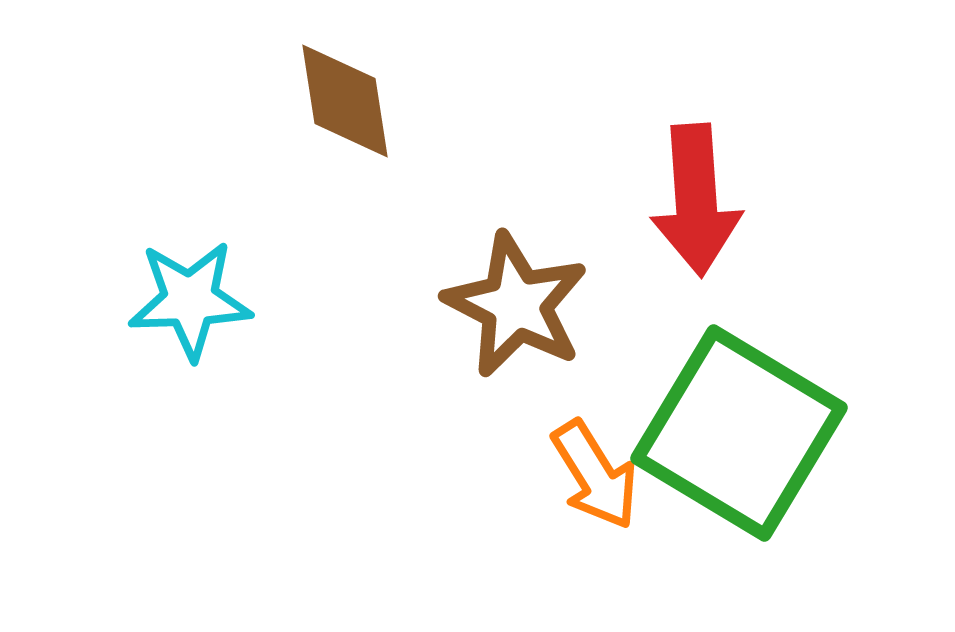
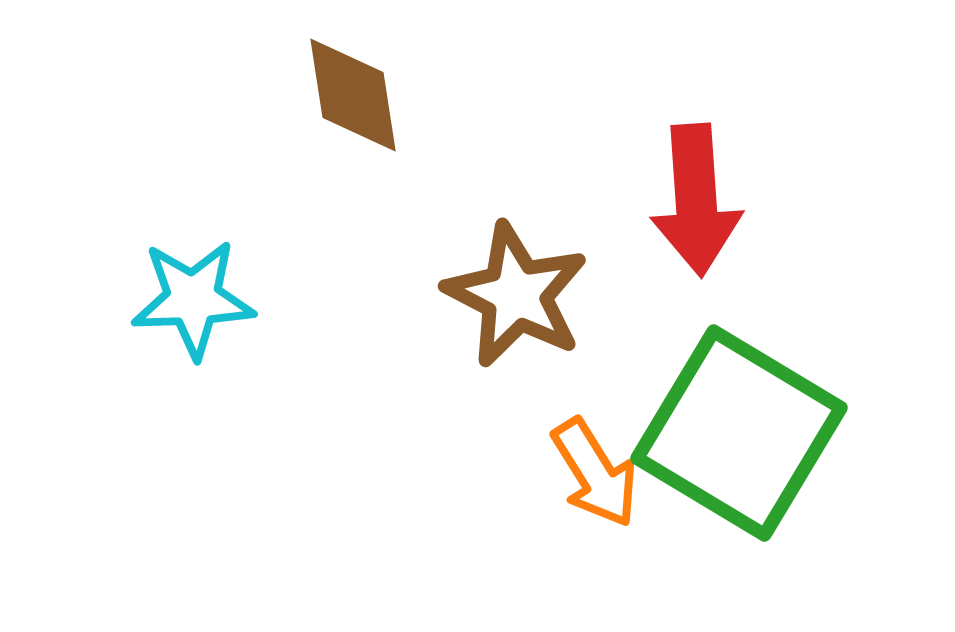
brown diamond: moved 8 px right, 6 px up
cyan star: moved 3 px right, 1 px up
brown star: moved 10 px up
orange arrow: moved 2 px up
